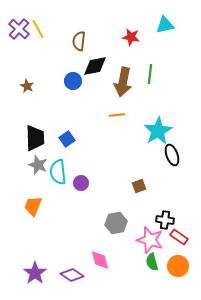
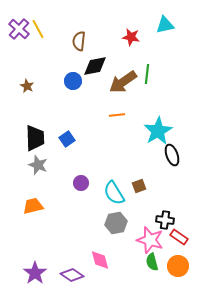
green line: moved 3 px left
brown arrow: rotated 44 degrees clockwise
cyan semicircle: moved 56 px right, 21 px down; rotated 25 degrees counterclockwise
orange trapezoid: rotated 55 degrees clockwise
